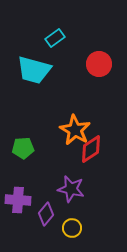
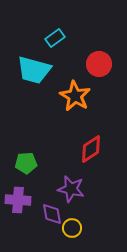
orange star: moved 34 px up
green pentagon: moved 3 px right, 15 px down
purple diamond: moved 6 px right; rotated 50 degrees counterclockwise
